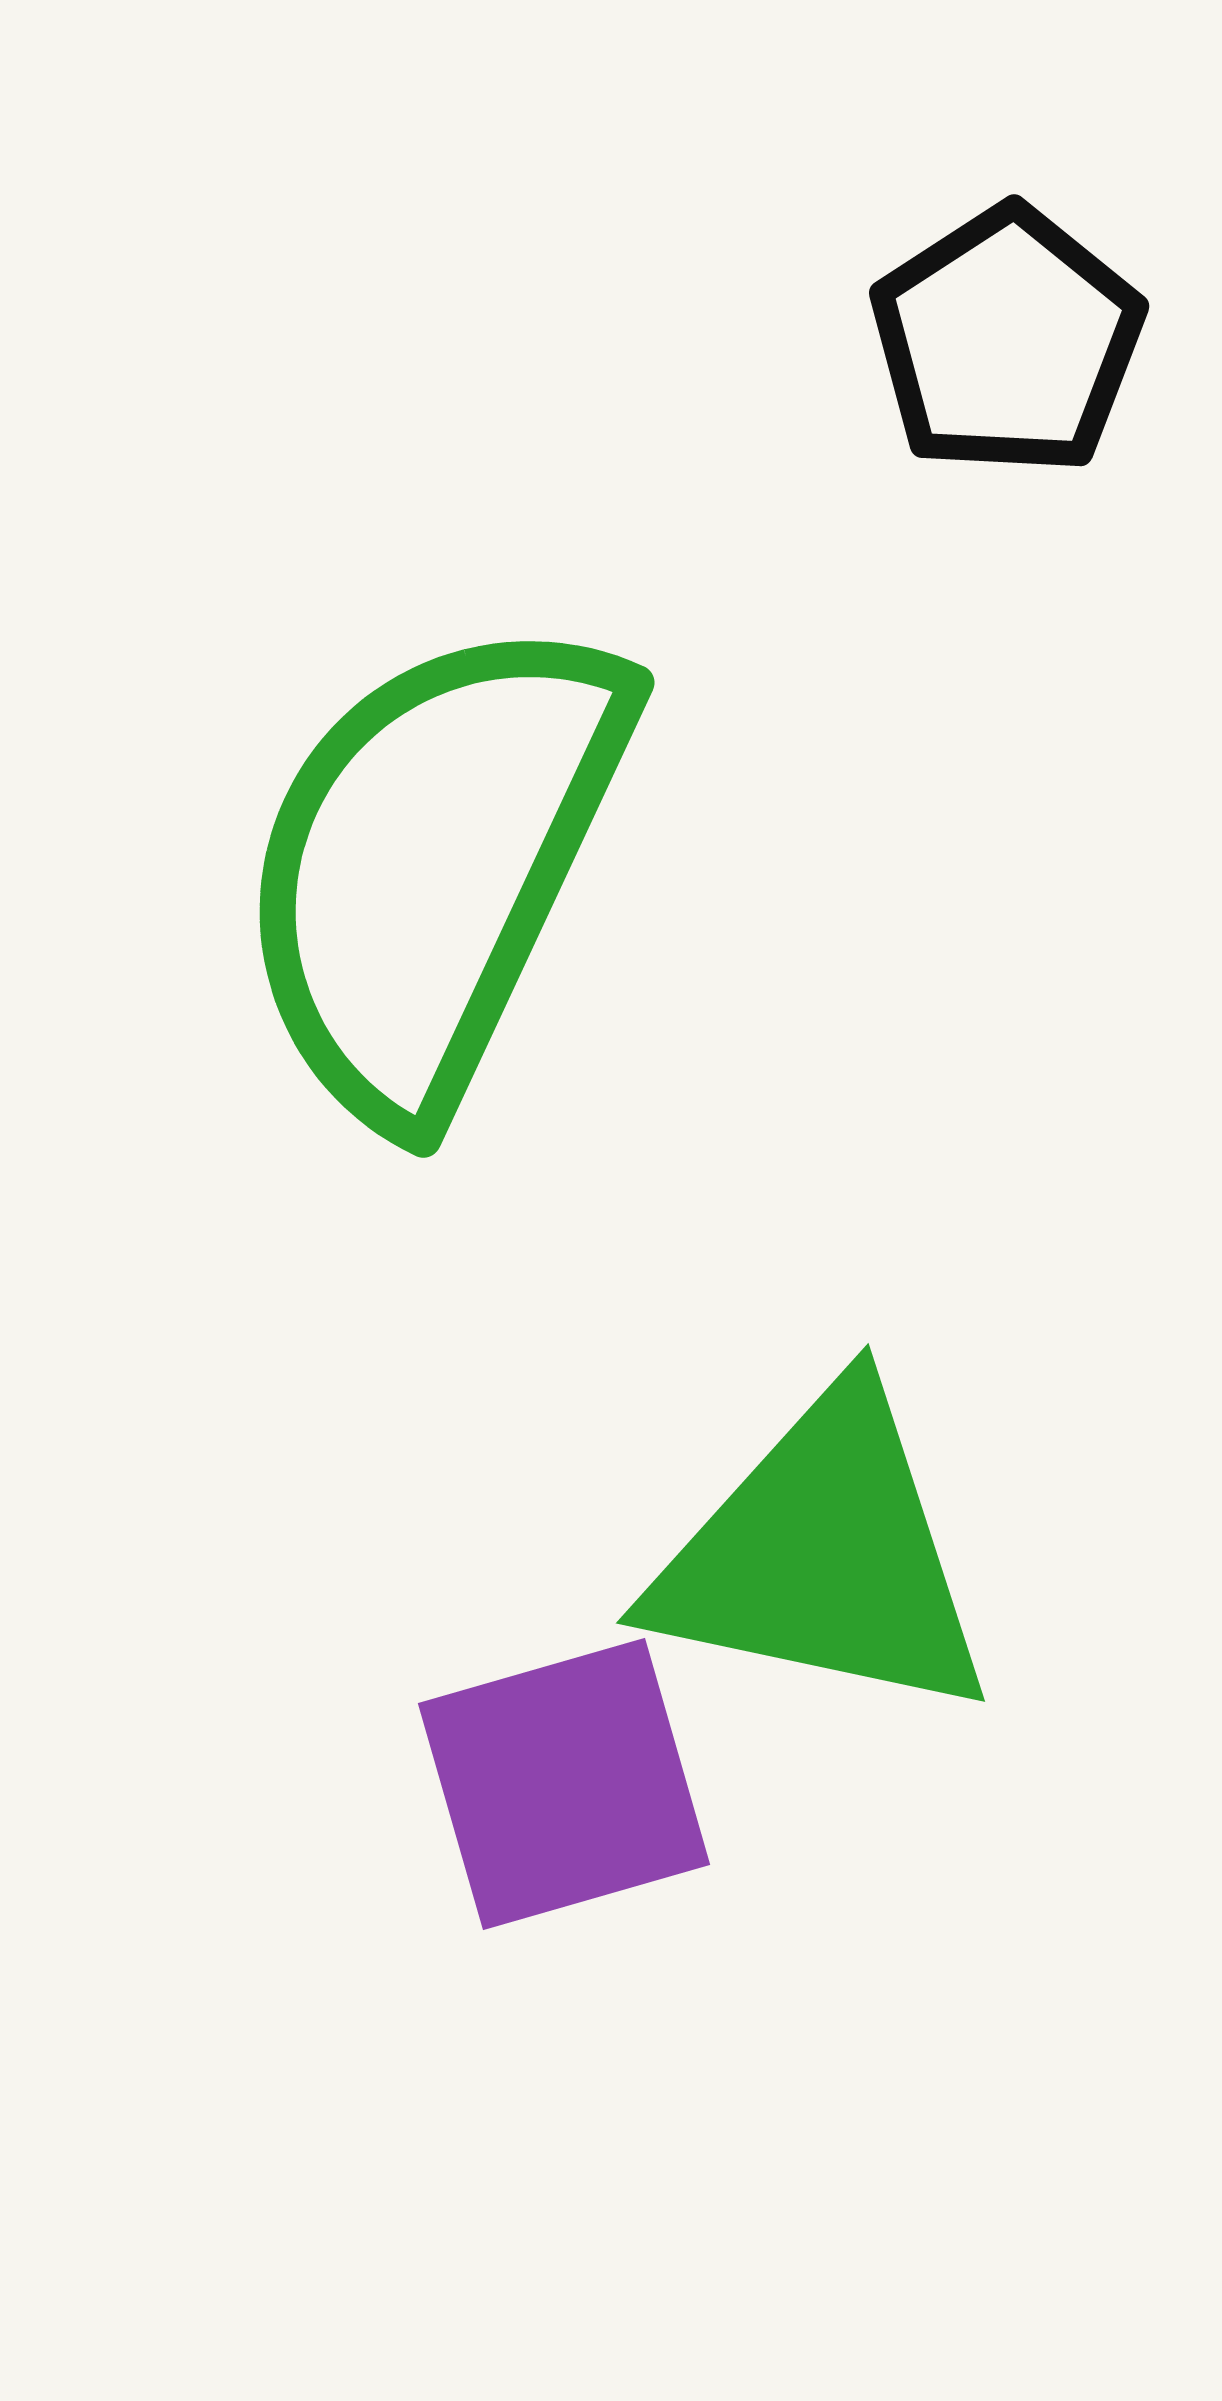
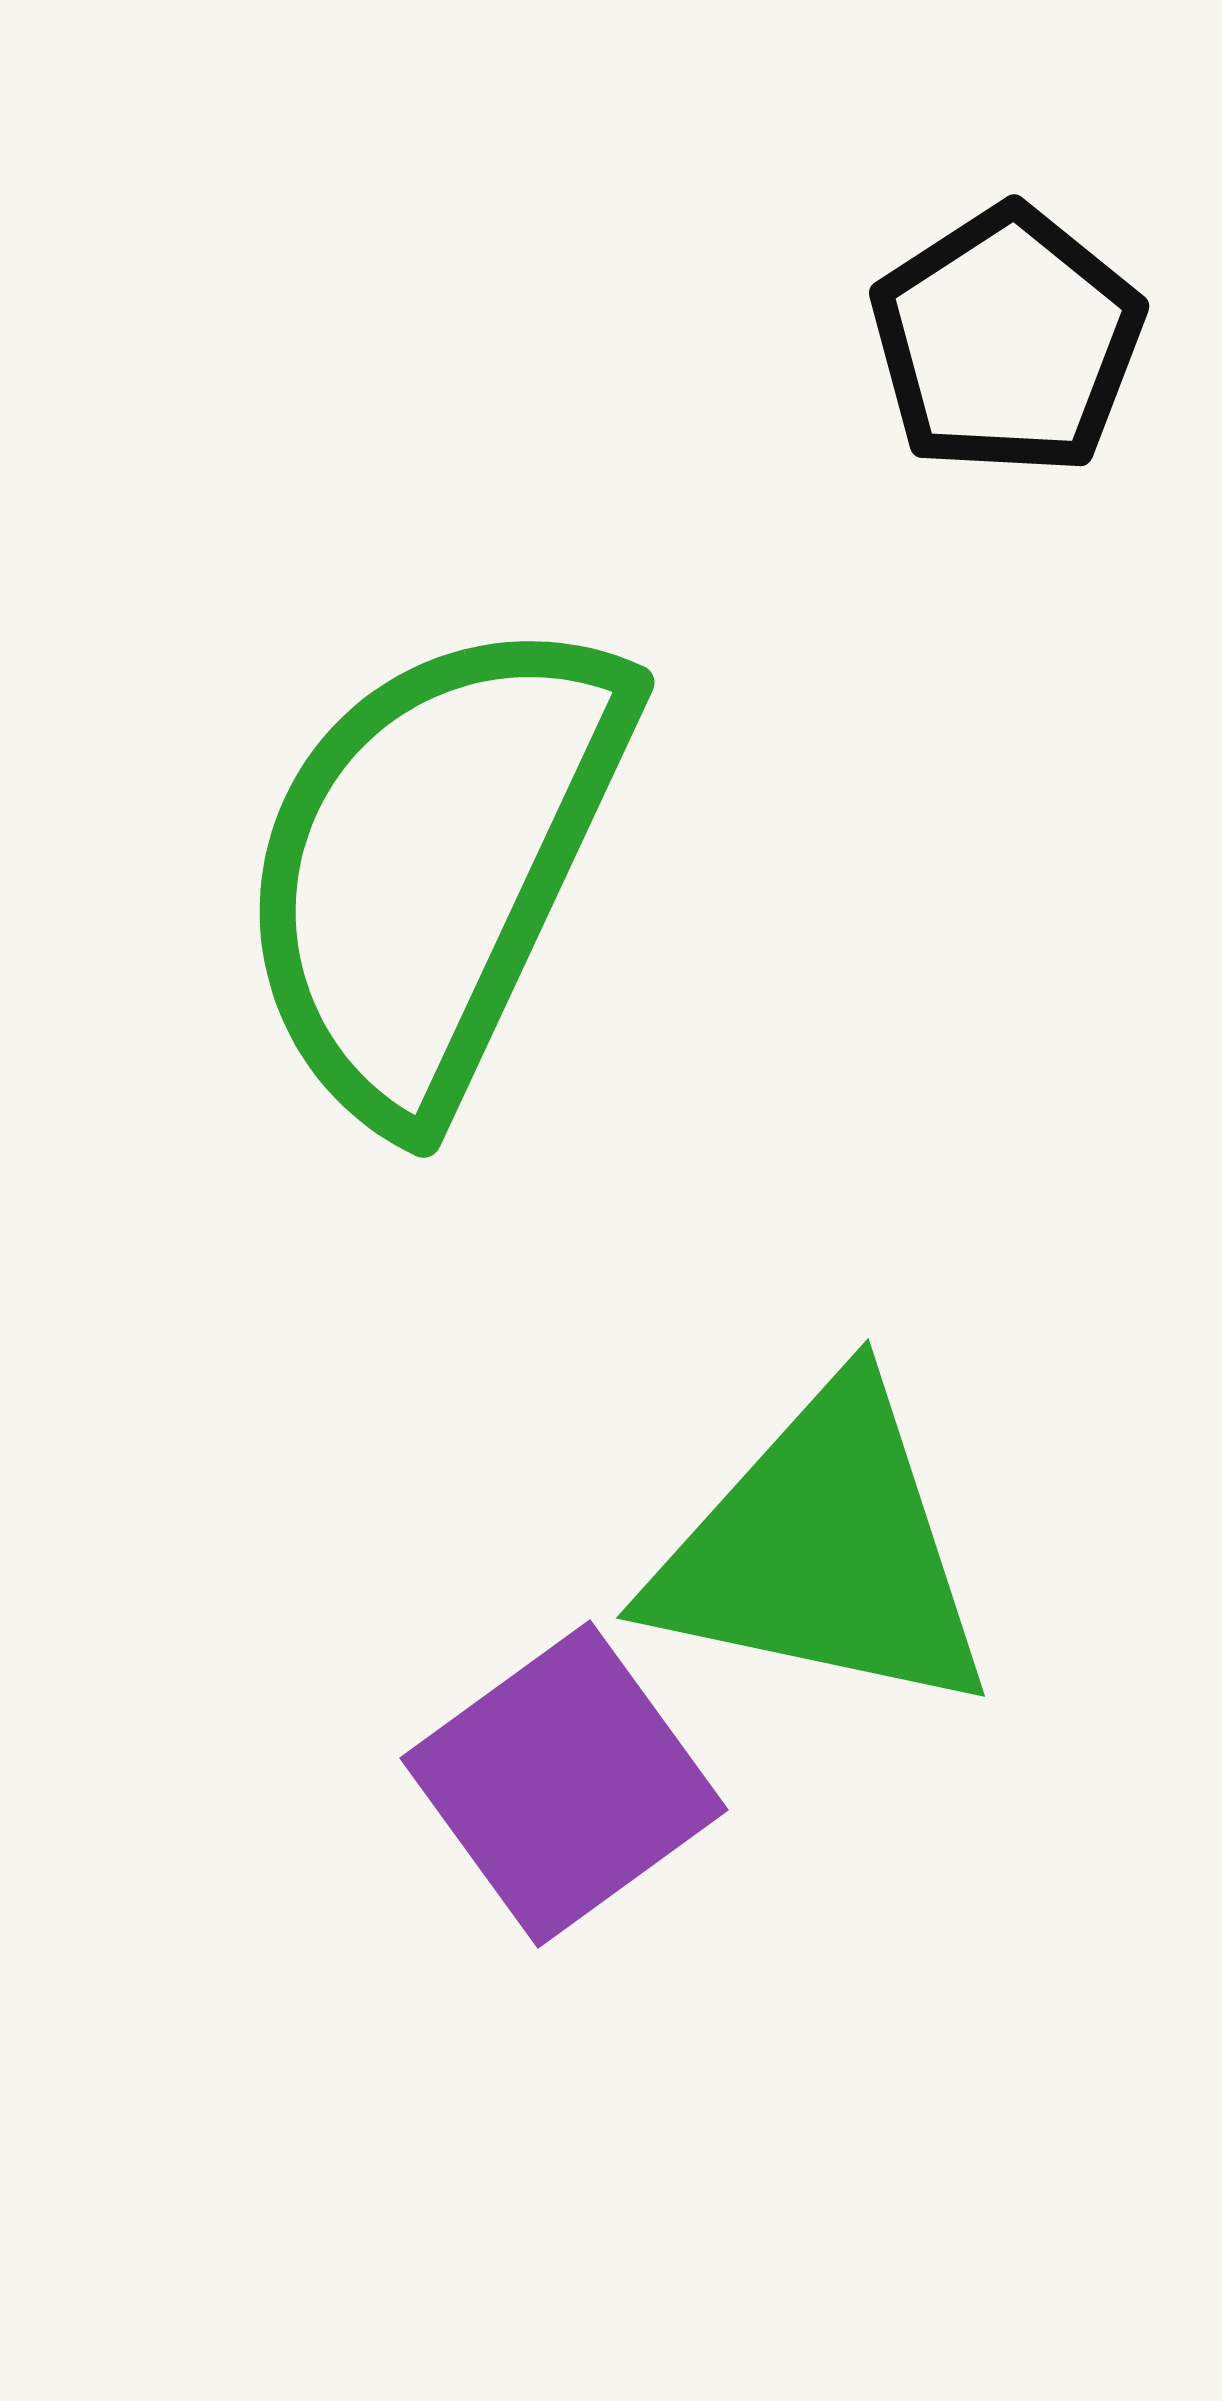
green triangle: moved 5 px up
purple square: rotated 20 degrees counterclockwise
